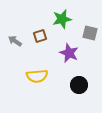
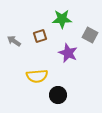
green star: rotated 12 degrees clockwise
gray square: moved 2 px down; rotated 14 degrees clockwise
gray arrow: moved 1 px left
purple star: moved 1 px left
black circle: moved 21 px left, 10 px down
